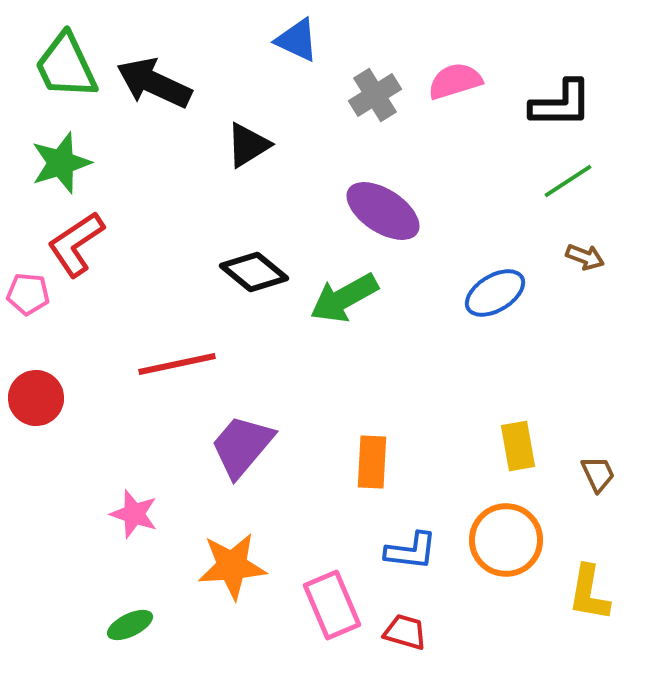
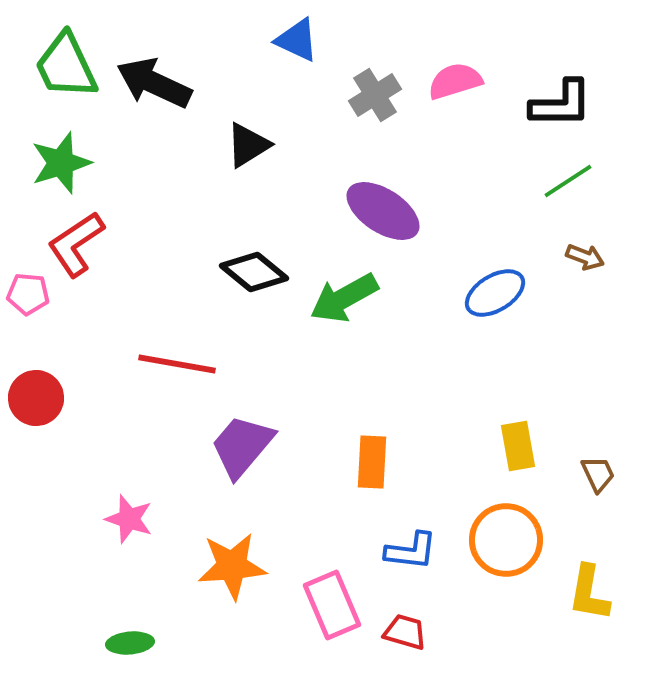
red line: rotated 22 degrees clockwise
pink star: moved 5 px left, 5 px down
green ellipse: moved 18 px down; rotated 21 degrees clockwise
